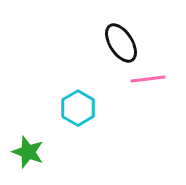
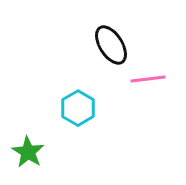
black ellipse: moved 10 px left, 2 px down
green star: rotated 12 degrees clockwise
